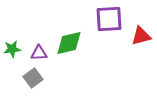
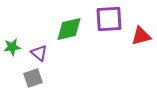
green diamond: moved 14 px up
green star: moved 2 px up
purple triangle: rotated 42 degrees clockwise
gray square: rotated 18 degrees clockwise
